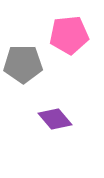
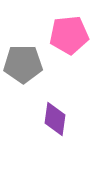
purple diamond: rotated 48 degrees clockwise
